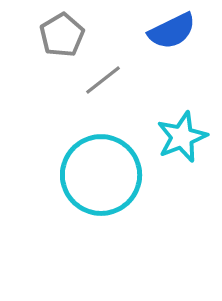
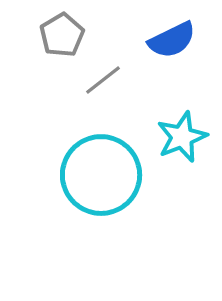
blue semicircle: moved 9 px down
